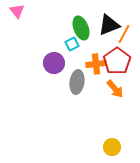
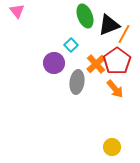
green ellipse: moved 4 px right, 12 px up
cyan square: moved 1 px left, 1 px down; rotated 16 degrees counterclockwise
orange cross: rotated 36 degrees counterclockwise
